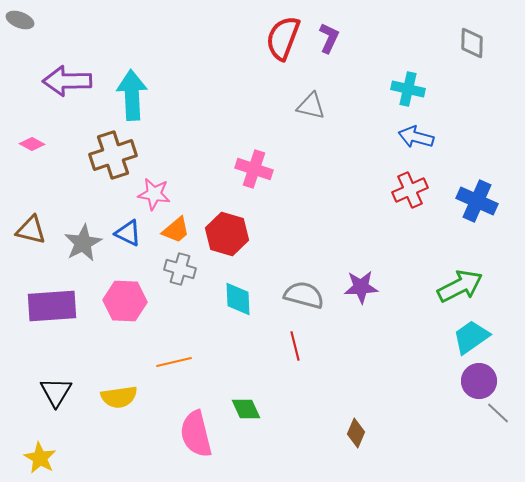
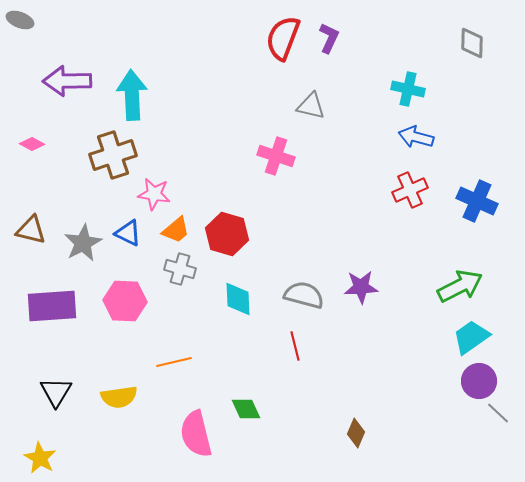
pink cross: moved 22 px right, 13 px up
